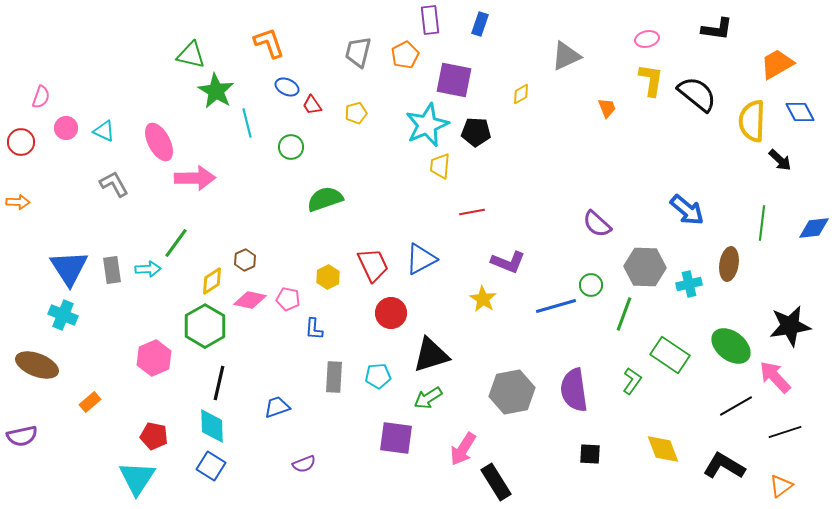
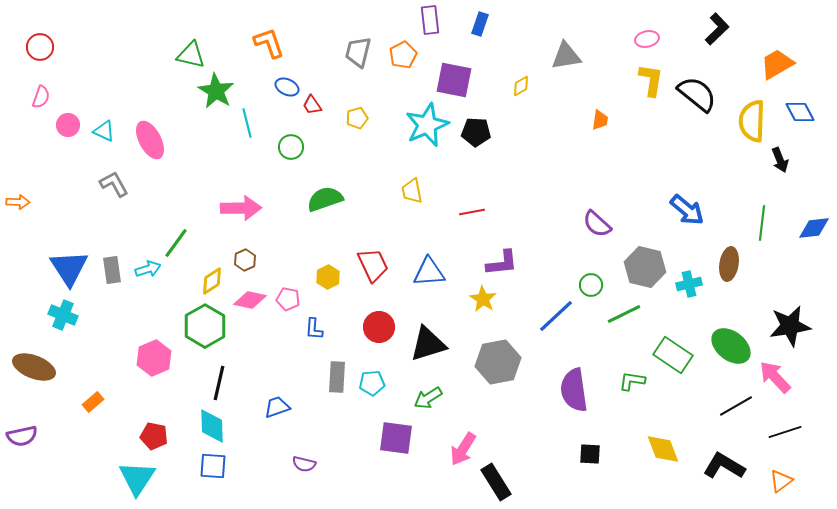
black L-shape at (717, 29): rotated 52 degrees counterclockwise
orange pentagon at (405, 55): moved 2 px left
gray triangle at (566, 56): rotated 16 degrees clockwise
yellow diamond at (521, 94): moved 8 px up
orange trapezoid at (607, 108): moved 7 px left, 12 px down; rotated 30 degrees clockwise
yellow pentagon at (356, 113): moved 1 px right, 5 px down
pink circle at (66, 128): moved 2 px right, 3 px up
red circle at (21, 142): moved 19 px right, 95 px up
pink ellipse at (159, 142): moved 9 px left, 2 px up
black arrow at (780, 160): rotated 25 degrees clockwise
yellow trapezoid at (440, 166): moved 28 px left, 25 px down; rotated 16 degrees counterclockwise
pink arrow at (195, 178): moved 46 px right, 30 px down
blue triangle at (421, 259): moved 8 px right, 13 px down; rotated 24 degrees clockwise
purple L-shape at (508, 262): moved 6 px left, 1 px down; rotated 28 degrees counterclockwise
gray hexagon at (645, 267): rotated 12 degrees clockwise
cyan arrow at (148, 269): rotated 15 degrees counterclockwise
blue line at (556, 306): moved 10 px down; rotated 27 degrees counterclockwise
red circle at (391, 313): moved 12 px left, 14 px down
green line at (624, 314): rotated 44 degrees clockwise
black triangle at (431, 355): moved 3 px left, 11 px up
green rectangle at (670, 355): moved 3 px right
brown ellipse at (37, 365): moved 3 px left, 2 px down
cyan pentagon at (378, 376): moved 6 px left, 7 px down
gray rectangle at (334, 377): moved 3 px right
green L-shape at (632, 381): rotated 116 degrees counterclockwise
gray hexagon at (512, 392): moved 14 px left, 30 px up
orange rectangle at (90, 402): moved 3 px right
purple semicircle at (304, 464): rotated 35 degrees clockwise
blue square at (211, 466): moved 2 px right; rotated 28 degrees counterclockwise
orange triangle at (781, 486): moved 5 px up
